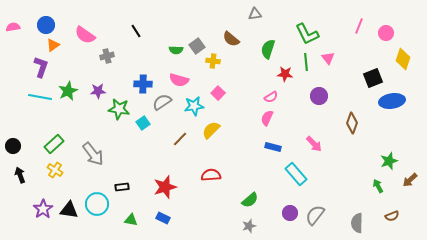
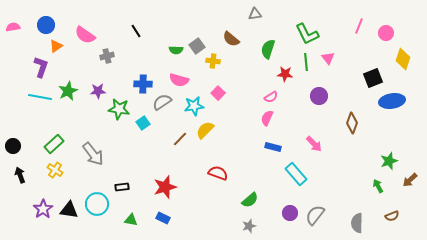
orange triangle at (53, 45): moved 3 px right, 1 px down
yellow semicircle at (211, 130): moved 6 px left
red semicircle at (211, 175): moved 7 px right, 2 px up; rotated 24 degrees clockwise
